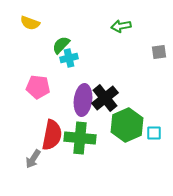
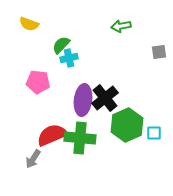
yellow semicircle: moved 1 px left, 1 px down
pink pentagon: moved 5 px up
red semicircle: rotated 124 degrees counterclockwise
